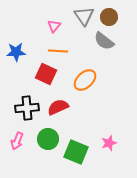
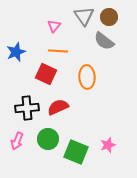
blue star: rotated 18 degrees counterclockwise
orange ellipse: moved 2 px right, 3 px up; rotated 50 degrees counterclockwise
pink star: moved 1 px left, 2 px down
